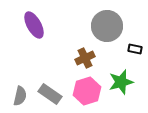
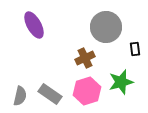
gray circle: moved 1 px left, 1 px down
black rectangle: rotated 72 degrees clockwise
